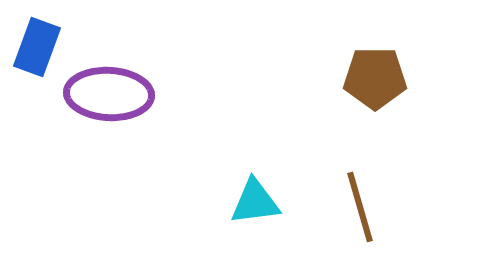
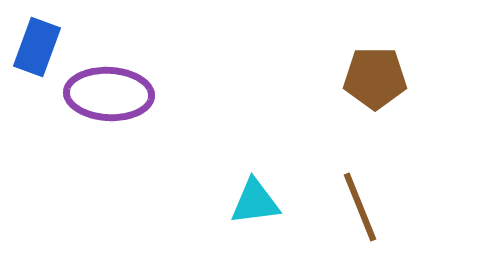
brown line: rotated 6 degrees counterclockwise
